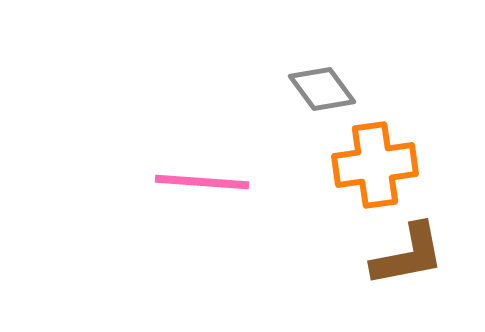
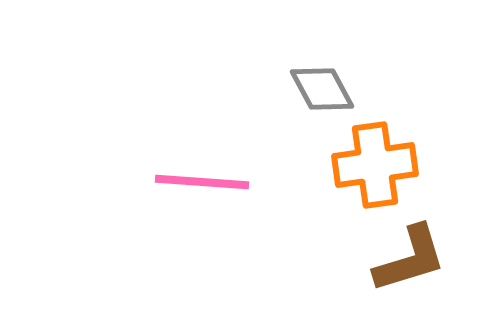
gray diamond: rotated 8 degrees clockwise
brown L-shape: moved 2 px right, 4 px down; rotated 6 degrees counterclockwise
